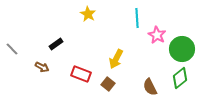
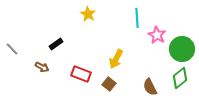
brown square: moved 1 px right
